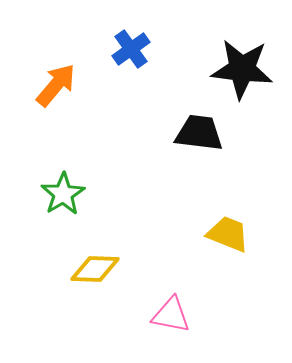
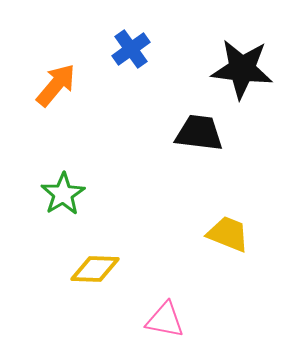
pink triangle: moved 6 px left, 5 px down
